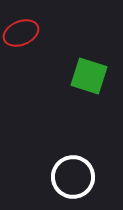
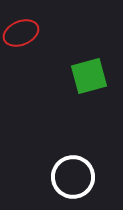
green square: rotated 33 degrees counterclockwise
